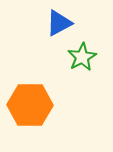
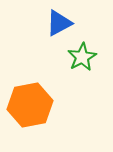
orange hexagon: rotated 12 degrees counterclockwise
